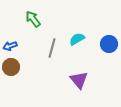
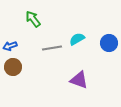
blue circle: moved 1 px up
gray line: rotated 66 degrees clockwise
brown circle: moved 2 px right
purple triangle: rotated 30 degrees counterclockwise
